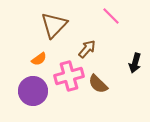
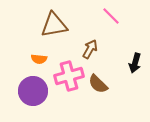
brown triangle: rotated 36 degrees clockwise
brown arrow: moved 3 px right; rotated 12 degrees counterclockwise
orange semicircle: rotated 42 degrees clockwise
